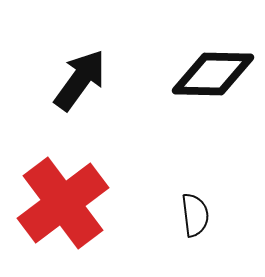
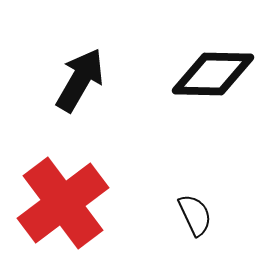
black arrow: rotated 6 degrees counterclockwise
black semicircle: rotated 18 degrees counterclockwise
